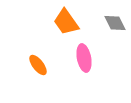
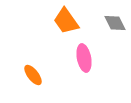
orange trapezoid: moved 1 px up
orange ellipse: moved 5 px left, 10 px down
